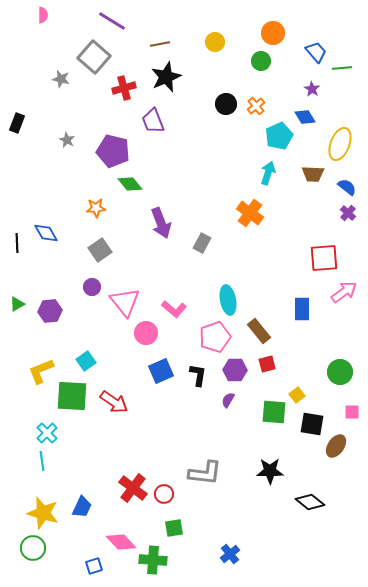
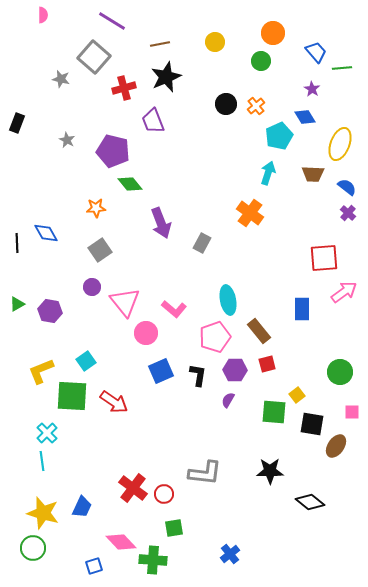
purple hexagon at (50, 311): rotated 15 degrees clockwise
